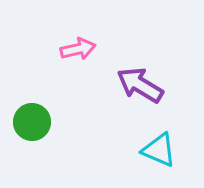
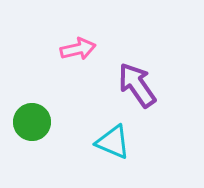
purple arrow: moved 3 px left; rotated 24 degrees clockwise
cyan triangle: moved 46 px left, 8 px up
